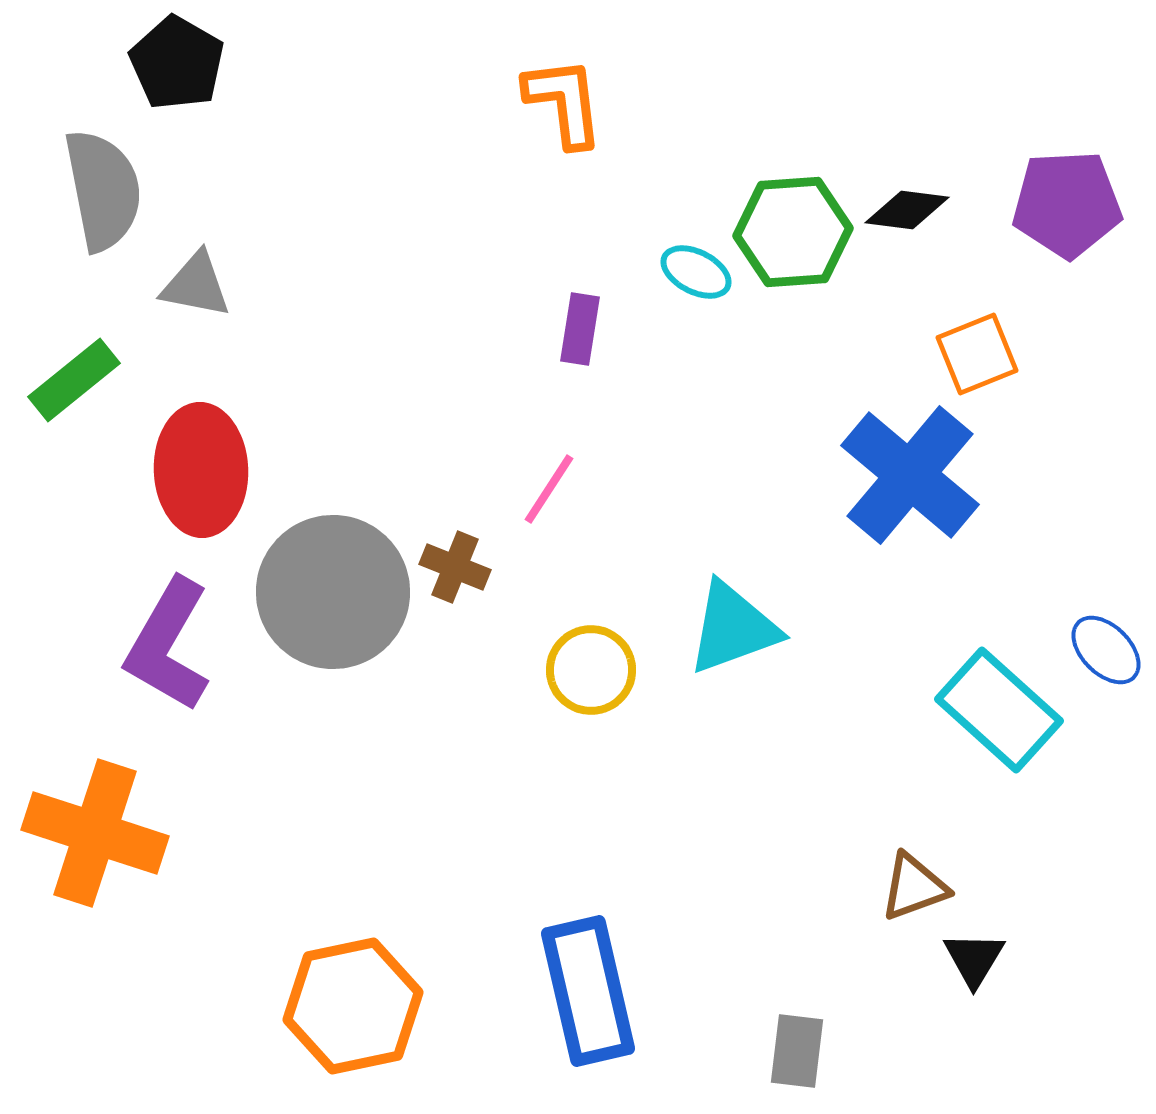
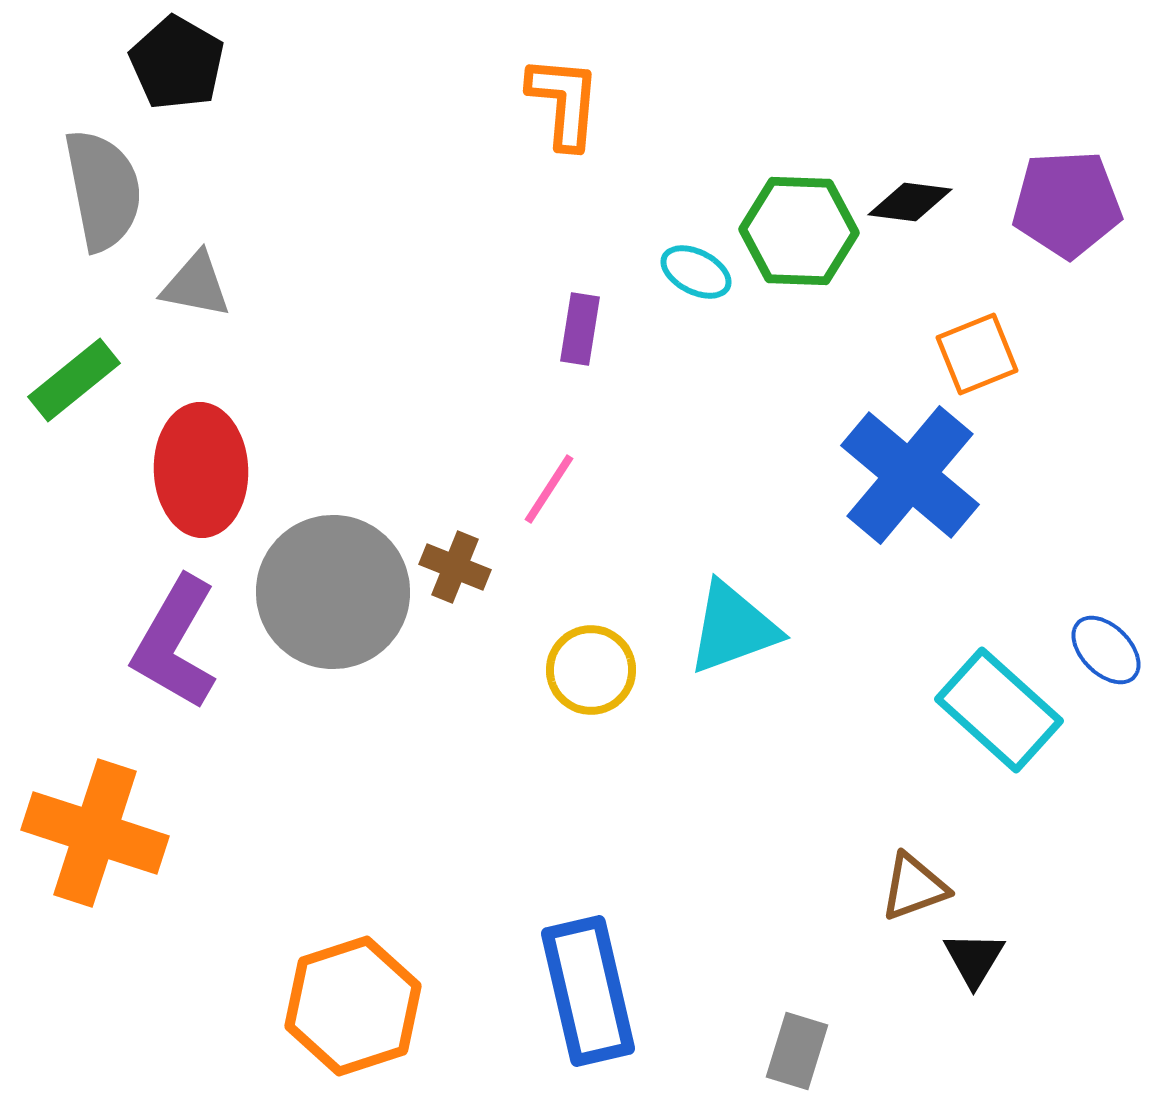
orange L-shape: rotated 12 degrees clockwise
black diamond: moved 3 px right, 8 px up
green hexagon: moved 6 px right, 1 px up; rotated 6 degrees clockwise
purple L-shape: moved 7 px right, 2 px up
orange hexagon: rotated 6 degrees counterclockwise
gray rectangle: rotated 10 degrees clockwise
